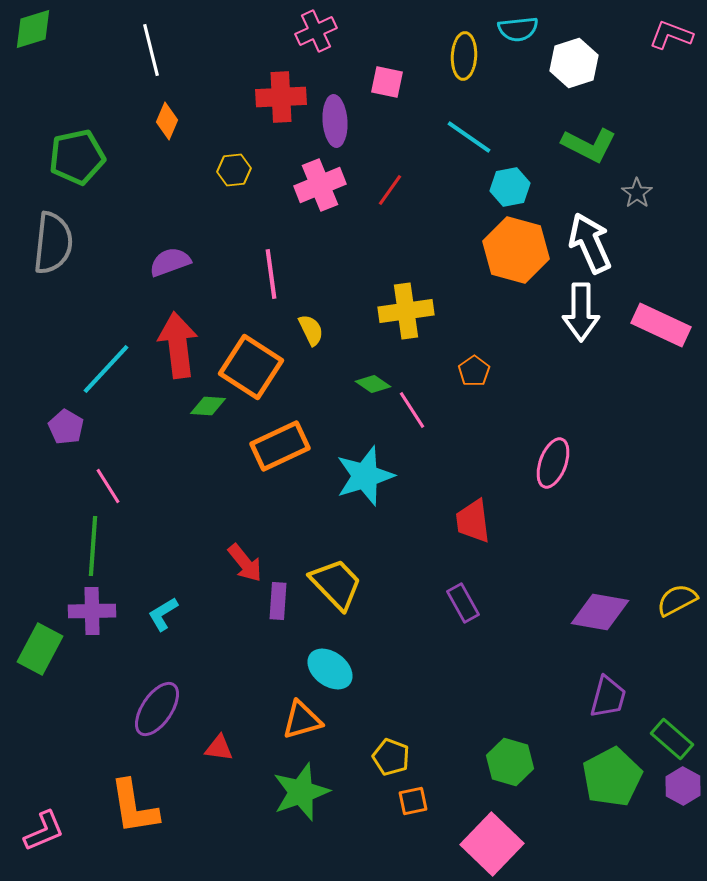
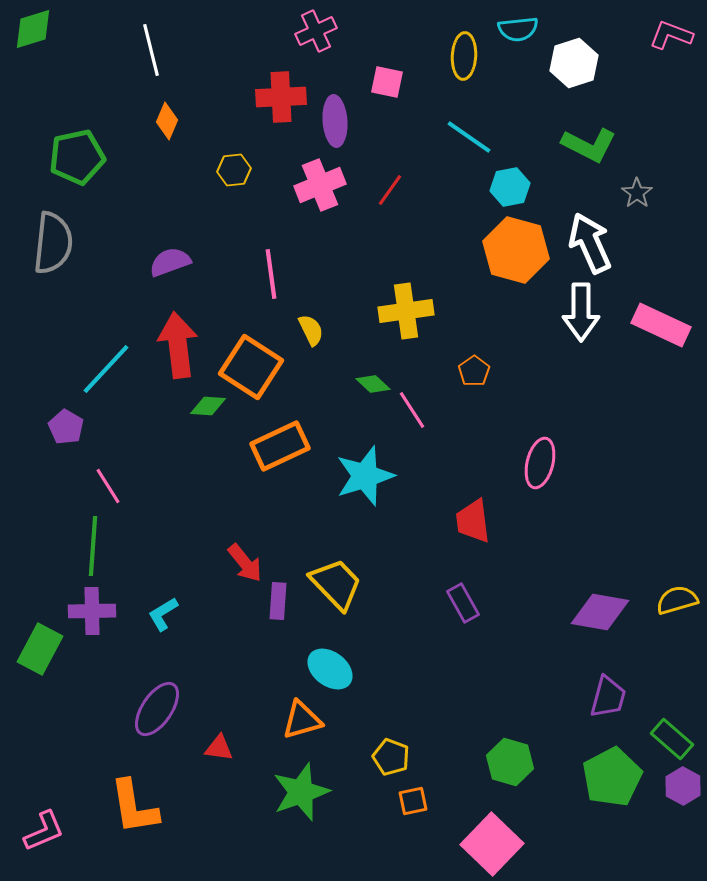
green diamond at (373, 384): rotated 8 degrees clockwise
pink ellipse at (553, 463): moved 13 px left; rotated 6 degrees counterclockwise
yellow semicircle at (677, 600): rotated 12 degrees clockwise
